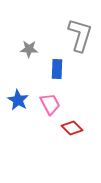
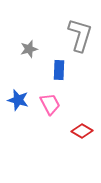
gray star: rotated 18 degrees counterclockwise
blue rectangle: moved 2 px right, 1 px down
blue star: rotated 15 degrees counterclockwise
red diamond: moved 10 px right, 3 px down; rotated 15 degrees counterclockwise
